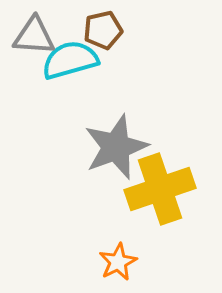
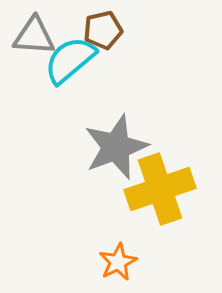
cyan semicircle: rotated 24 degrees counterclockwise
